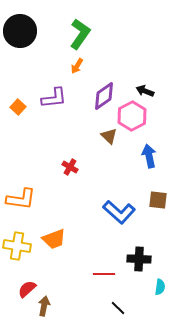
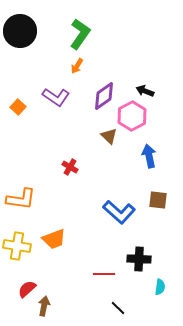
purple L-shape: moved 2 px right, 1 px up; rotated 40 degrees clockwise
